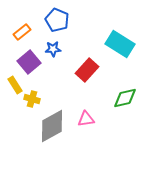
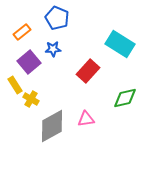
blue pentagon: moved 2 px up
red rectangle: moved 1 px right, 1 px down
yellow cross: moved 1 px left; rotated 14 degrees clockwise
